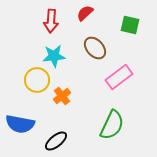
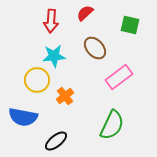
orange cross: moved 3 px right
blue semicircle: moved 3 px right, 7 px up
